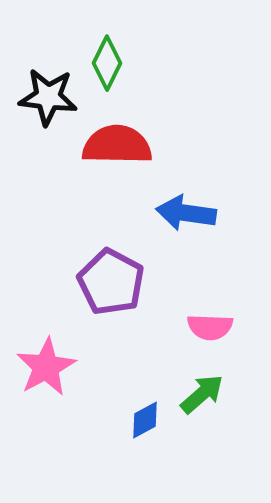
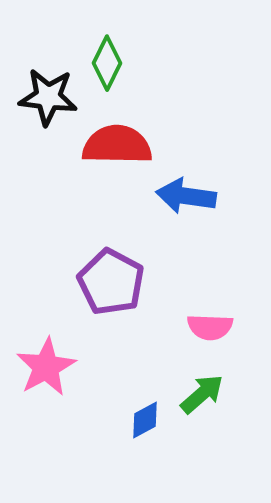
blue arrow: moved 17 px up
